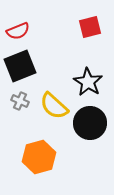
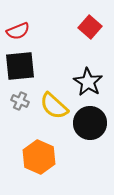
red square: rotated 35 degrees counterclockwise
black square: rotated 16 degrees clockwise
orange hexagon: rotated 20 degrees counterclockwise
